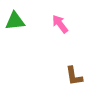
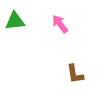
brown L-shape: moved 1 px right, 2 px up
